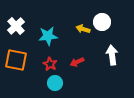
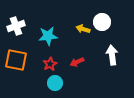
white cross: rotated 24 degrees clockwise
red star: rotated 16 degrees clockwise
